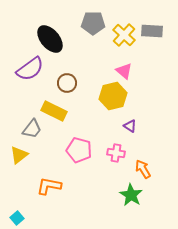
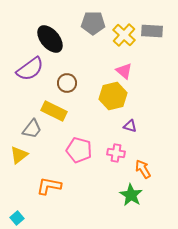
purple triangle: rotated 16 degrees counterclockwise
